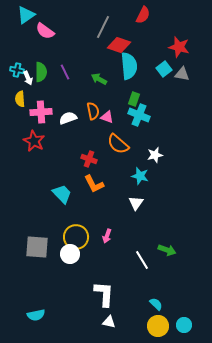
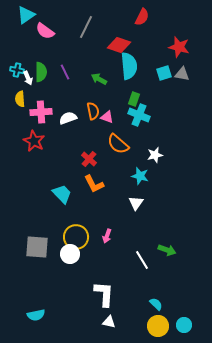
red semicircle at (143, 15): moved 1 px left, 2 px down
gray line at (103, 27): moved 17 px left
cyan square at (164, 69): moved 4 px down; rotated 21 degrees clockwise
red cross at (89, 159): rotated 21 degrees clockwise
